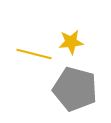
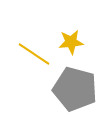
yellow line: rotated 20 degrees clockwise
